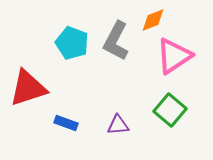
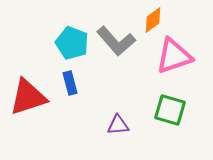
orange diamond: rotated 16 degrees counterclockwise
gray L-shape: rotated 69 degrees counterclockwise
pink triangle: rotated 15 degrees clockwise
red triangle: moved 9 px down
green square: rotated 24 degrees counterclockwise
blue rectangle: moved 4 px right, 40 px up; rotated 55 degrees clockwise
